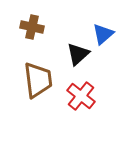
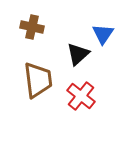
blue triangle: rotated 15 degrees counterclockwise
